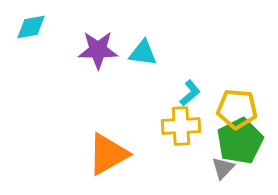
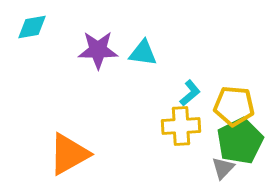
cyan diamond: moved 1 px right
yellow pentagon: moved 3 px left, 3 px up
orange triangle: moved 39 px left
